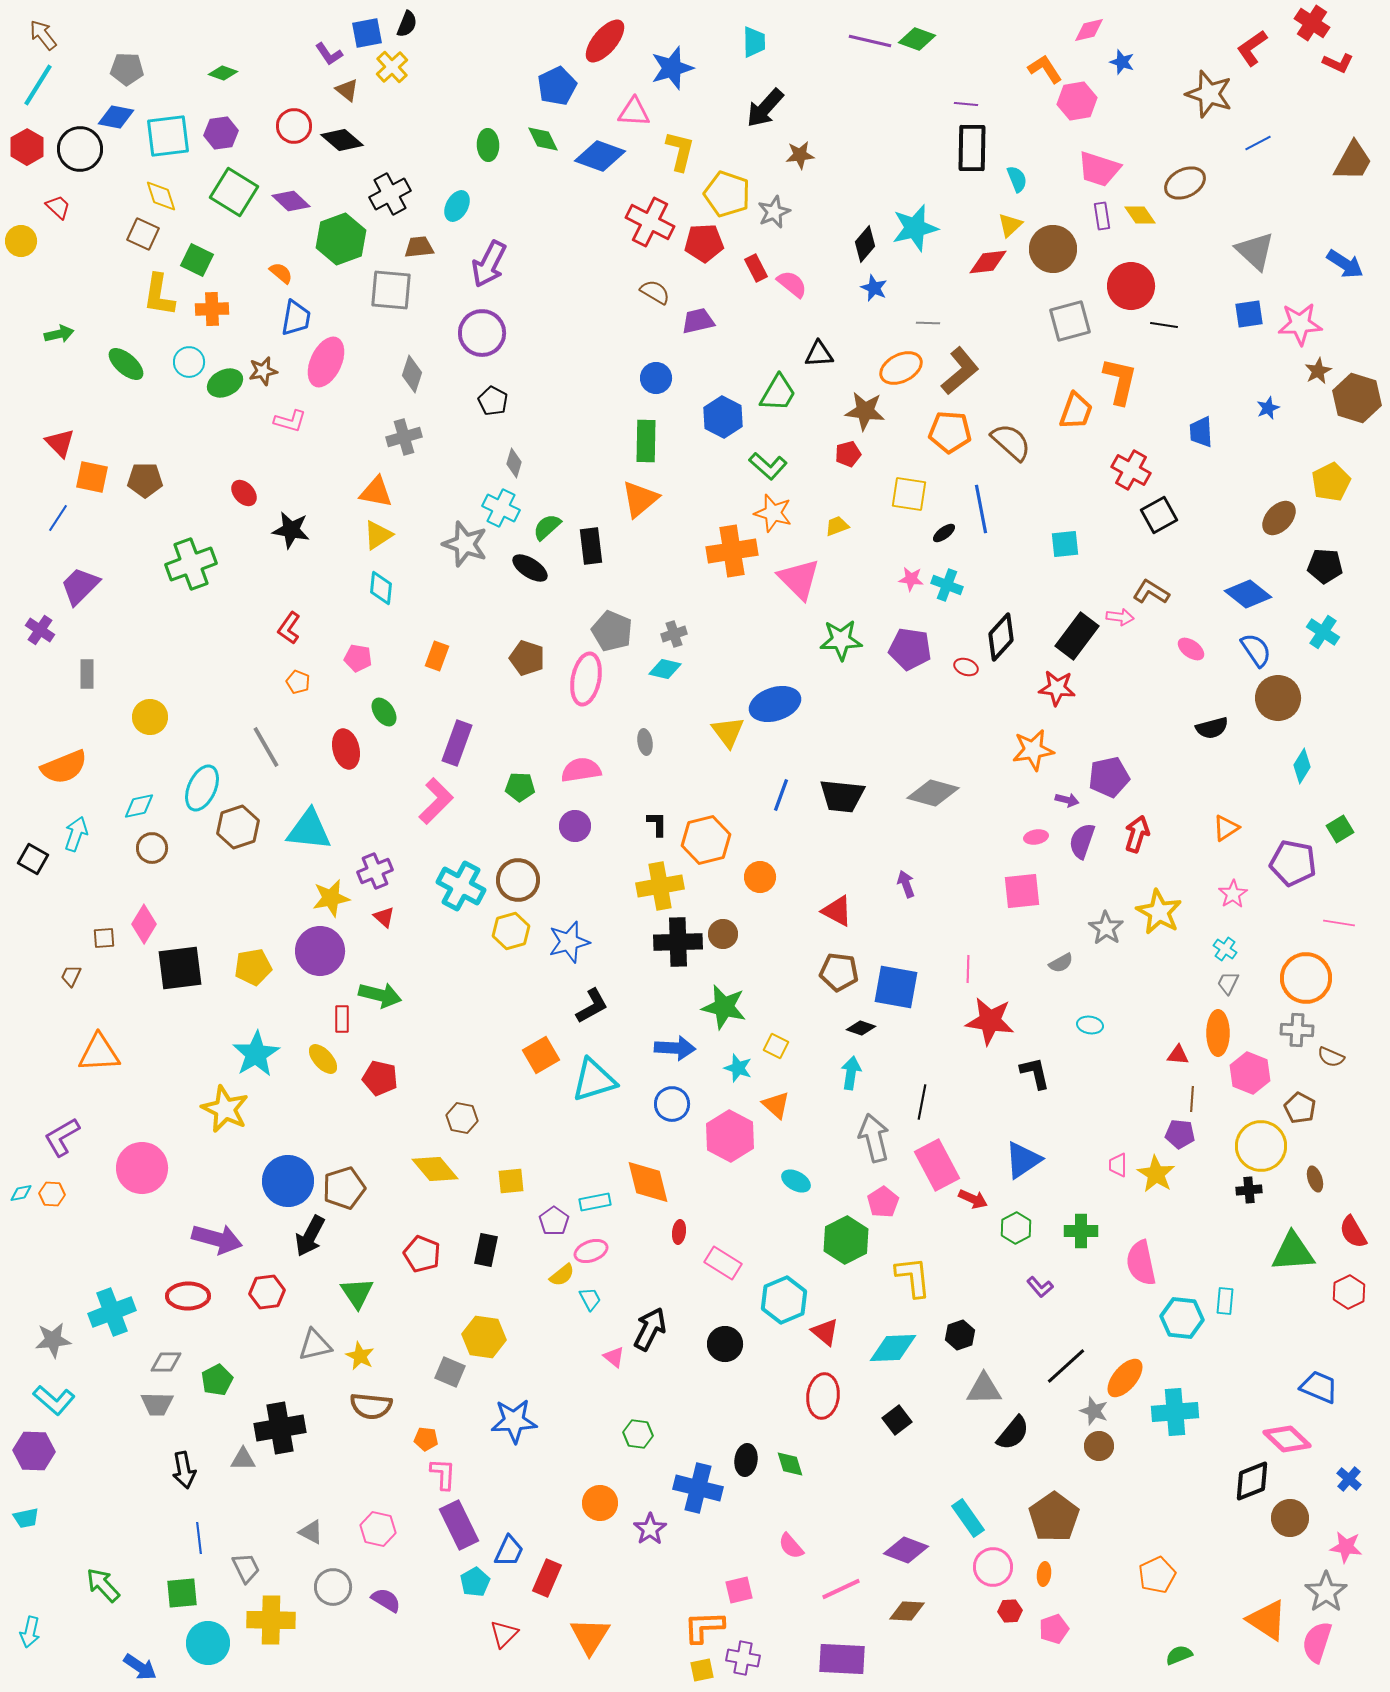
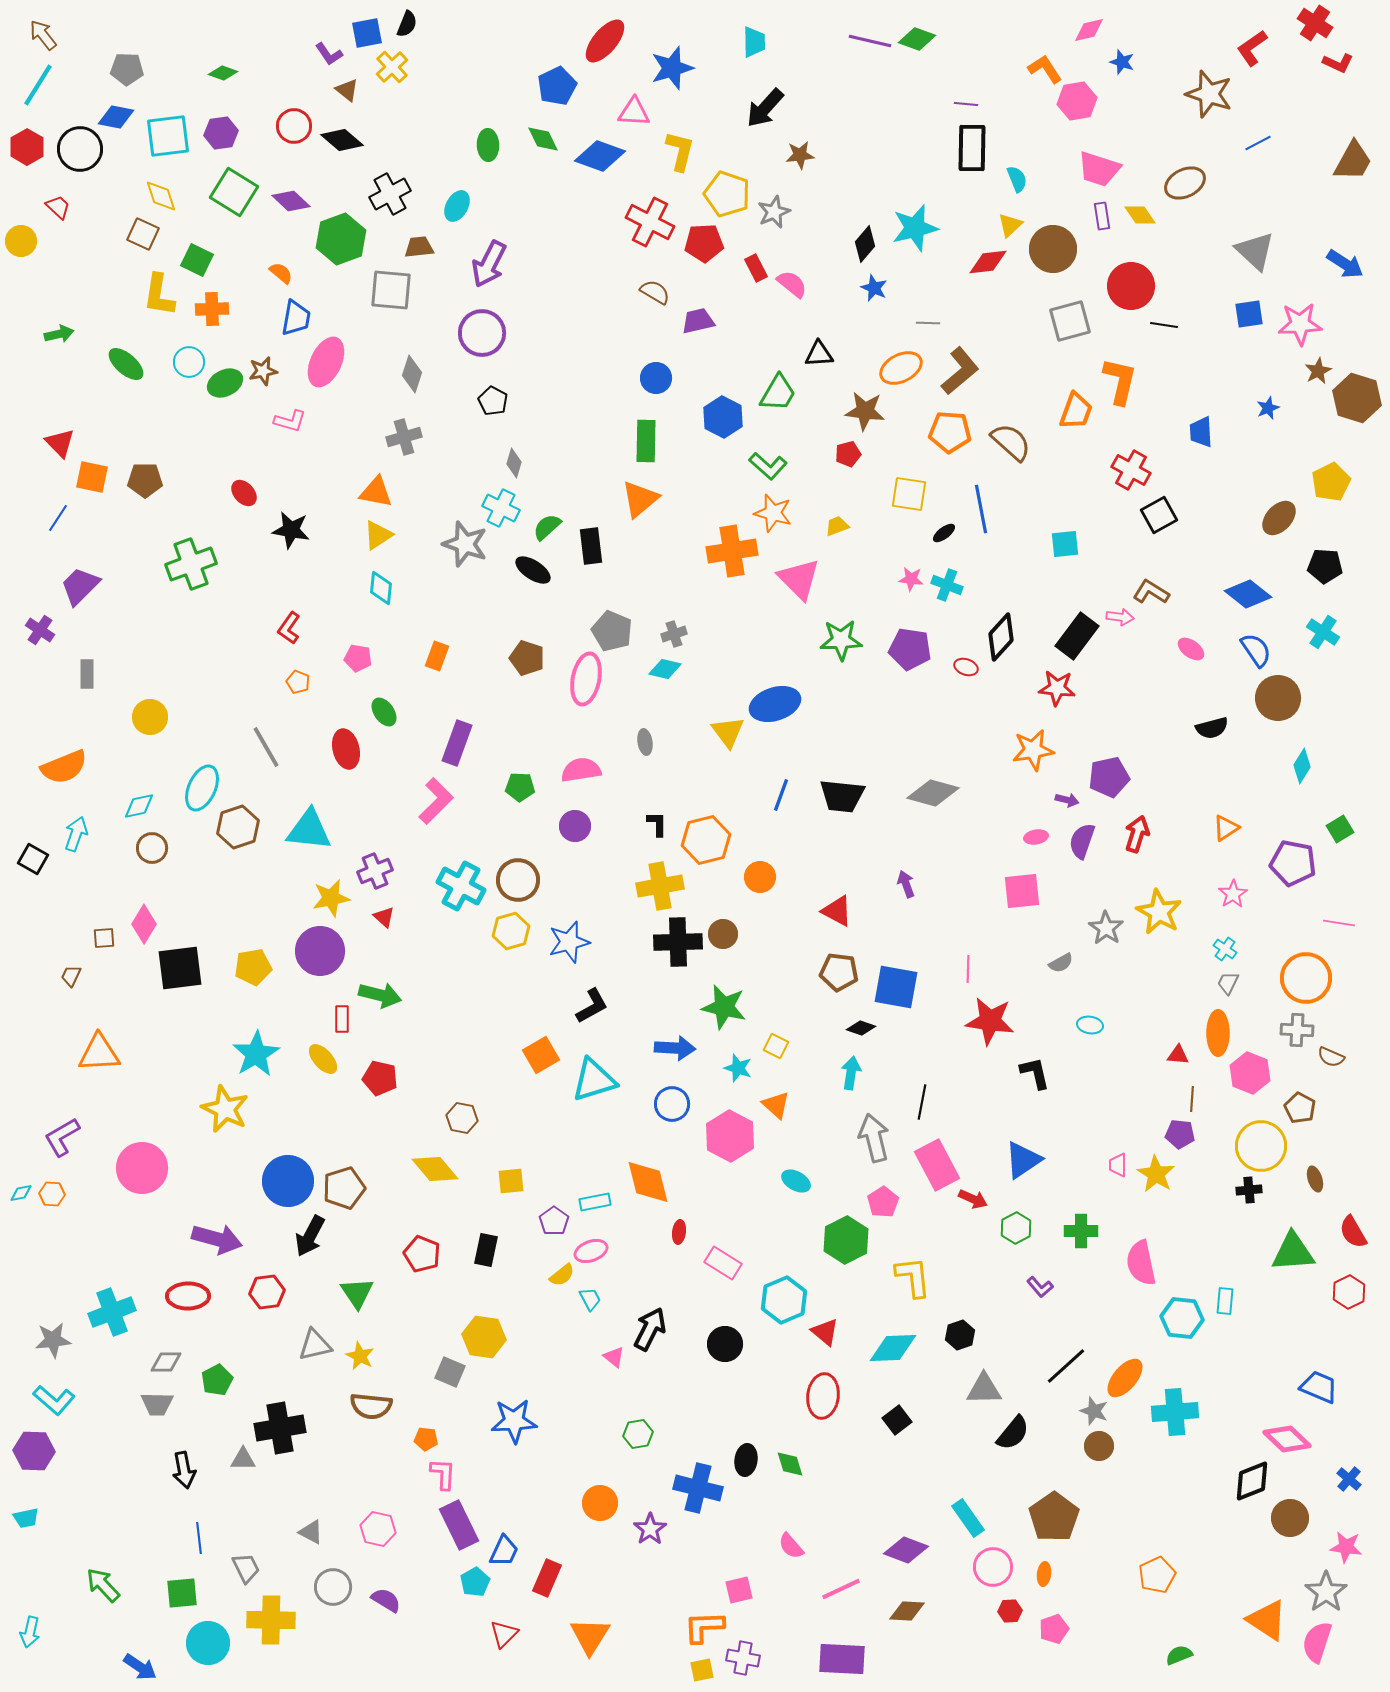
red cross at (1312, 23): moved 3 px right
black ellipse at (530, 568): moved 3 px right, 2 px down
green hexagon at (638, 1434): rotated 16 degrees counterclockwise
blue trapezoid at (509, 1551): moved 5 px left
